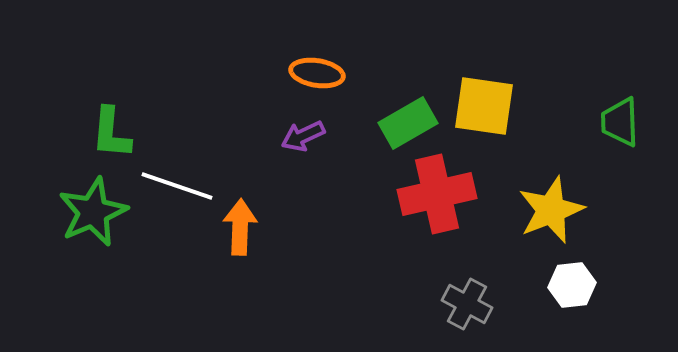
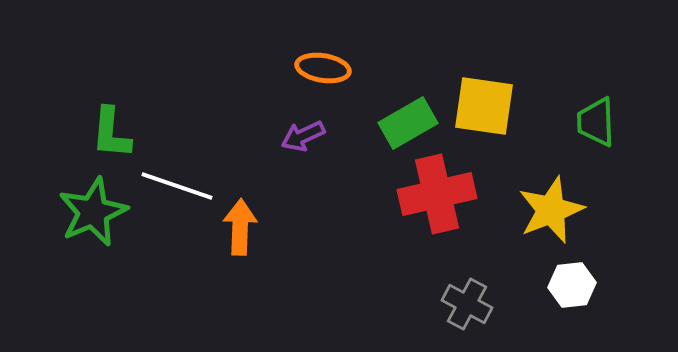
orange ellipse: moved 6 px right, 5 px up
green trapezoid: moved 24 px left
